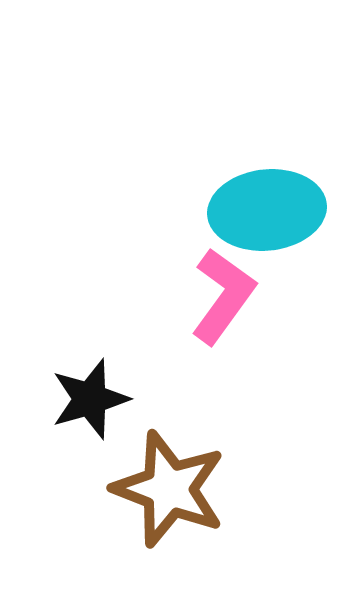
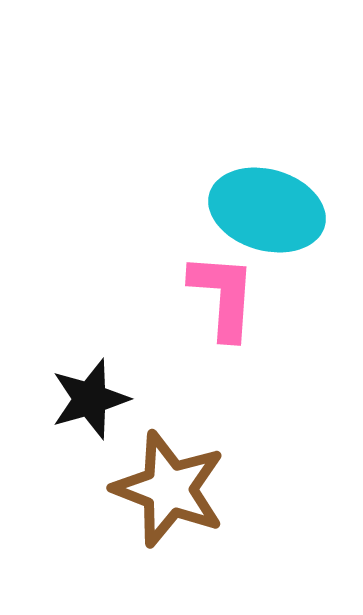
cyan ellipse: rotated 22 degrees clockwise
pink L-shape: rotated 32 degrees counterclockwise
